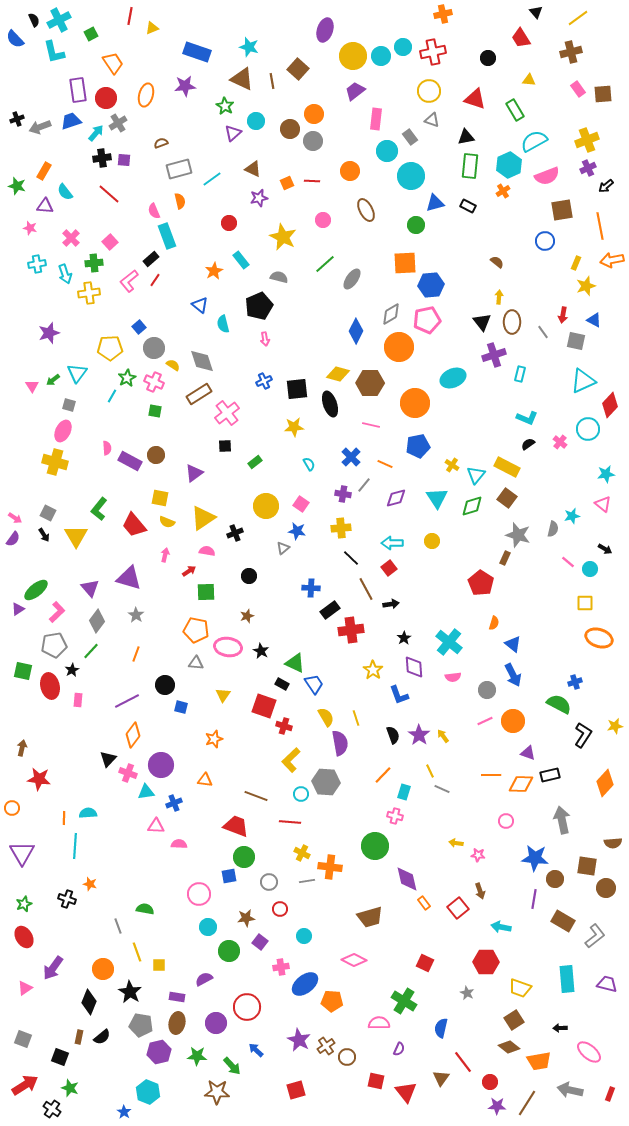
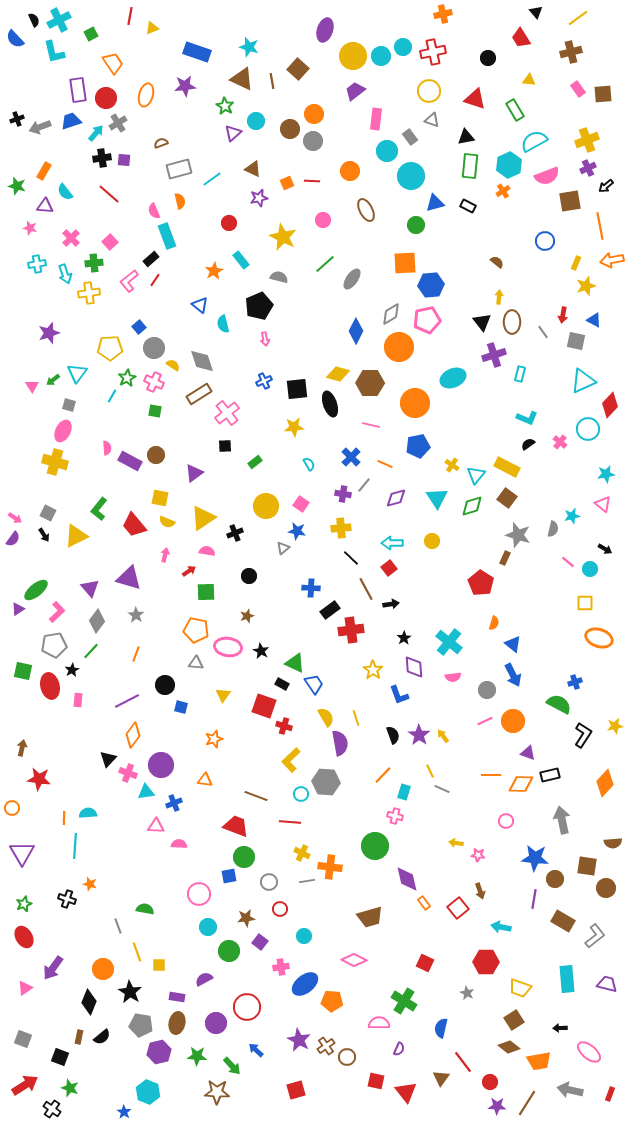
brown square at (562, 210): moved 8 px right, 9 px up
yellow triangle at (76, 536): rotated 35 degrees clockwise
